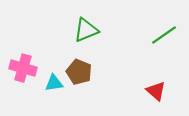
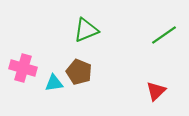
red triangle: rotated 35 degrees clockwise
